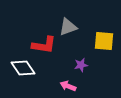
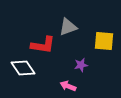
red L-shape: moved 1 px left
